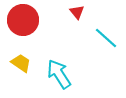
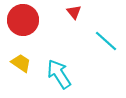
red triangle: moved 3 px left
cyan line: moved 3 px down
